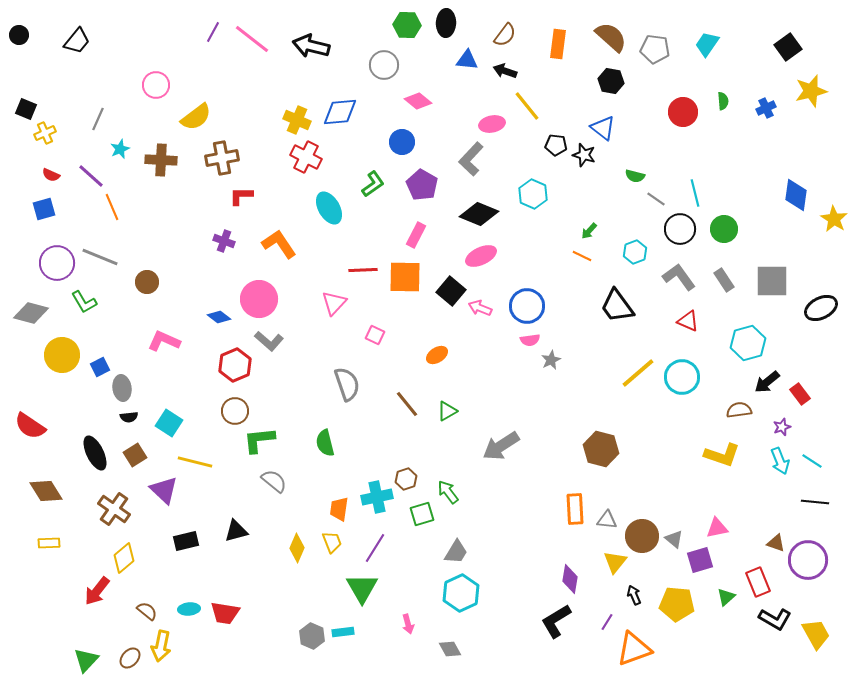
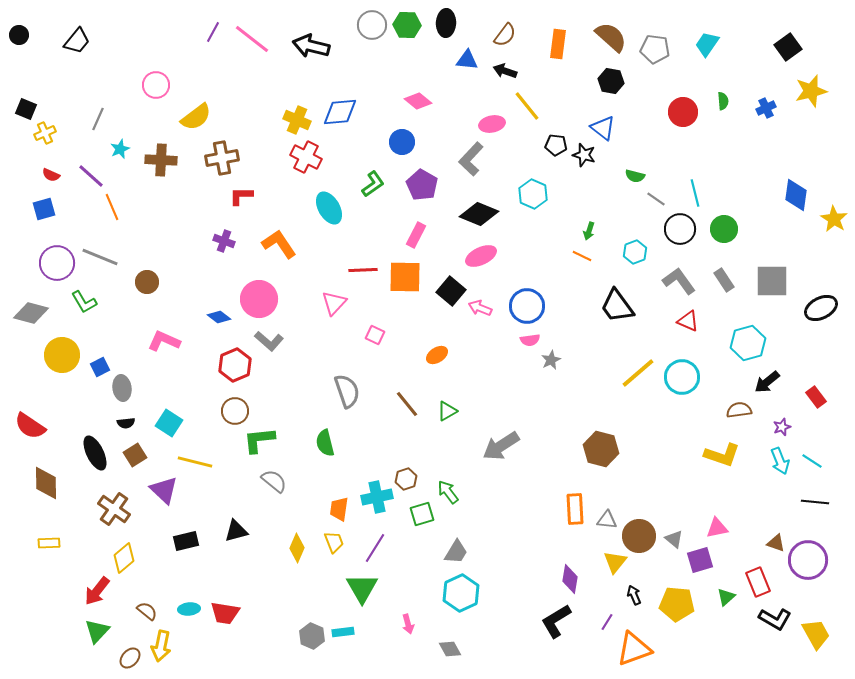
gray circle at (384, 65): moved 12 px left, 40 px up
green arrow at (589, 231): rotated 24 degrees counterclockwise
gray L-shape at (679, 277): moved 4 px down
gray semicircle at (347, 384): moved 7 px down
red rectangle at (800, 394): moved 16 px right, 3 px down
black semicircle at (129, 417): moved 3 px left, 6 px down
brown diamond at (46, 491): moved 8 px up; rotated 32 degrees clockwise
brown circle at (642, 536): moved 3 px left
yellow trapezoid at (332, 542): moved 2 px right
green triangle at (86, 660): moved 11 px right, 29 px up
